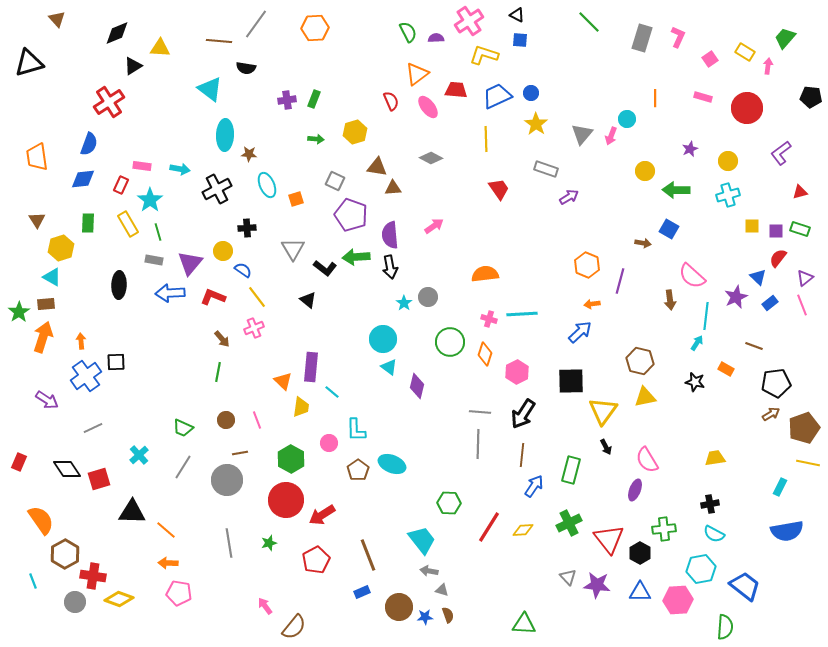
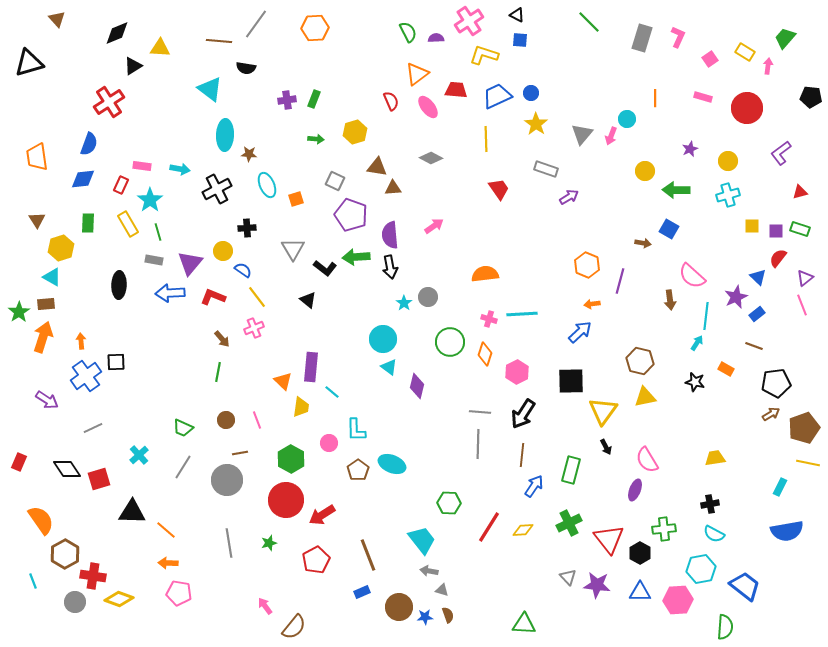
blue rectangle at (770, 303): moved 13 px left, 11 px down
